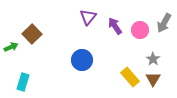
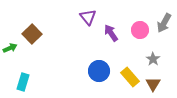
purple triangle: rotated 18 degrees counterclockwise
purple arrow: moved 4 px left, 7 px down
green arrow: moved 1 px left, 1 px down
blue circle: moved 17 px right, 11 px down
brown triangle: moved 5 px down
